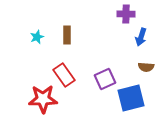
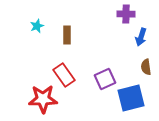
cyan star: moved 11 px up
brown semicircle: rotated 77 degrees clockwise
